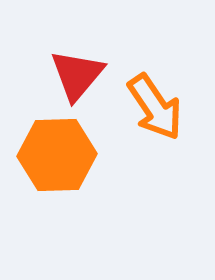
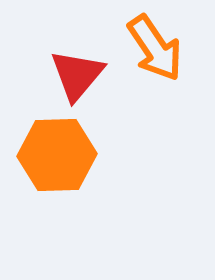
orange arrow: moved 59 px up
